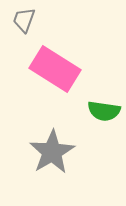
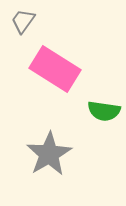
gray trapezoid: moved 1 px left, 1 px down; rotated 16 degrees clockwise
gray star: moved 3 px left, 2 px down
